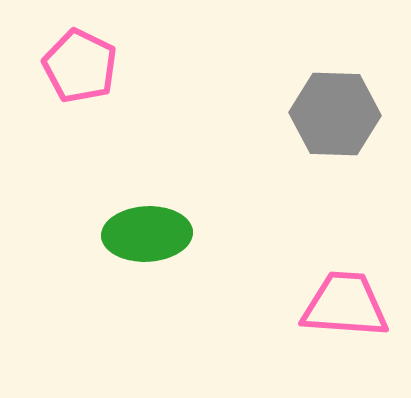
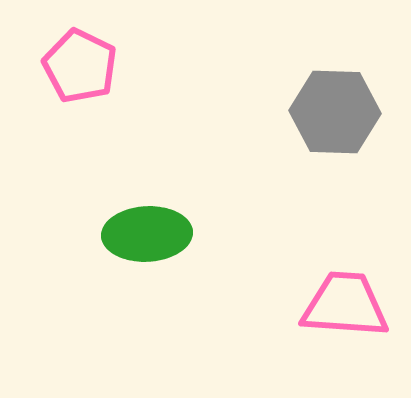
gray hexagon: moved 2 px up
